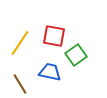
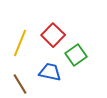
red square: moved 1 px left, 1 px up; rotated 35 degrees clockwise
yellow line: rotated 12 degrees counterclockwise
